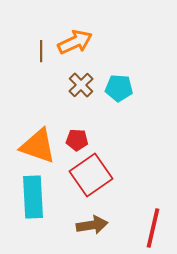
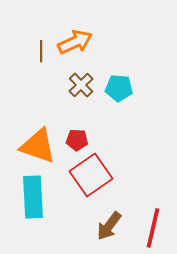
brown arrow: moved 17 px right, 1 px down; rotated 136 degrees clockwise
